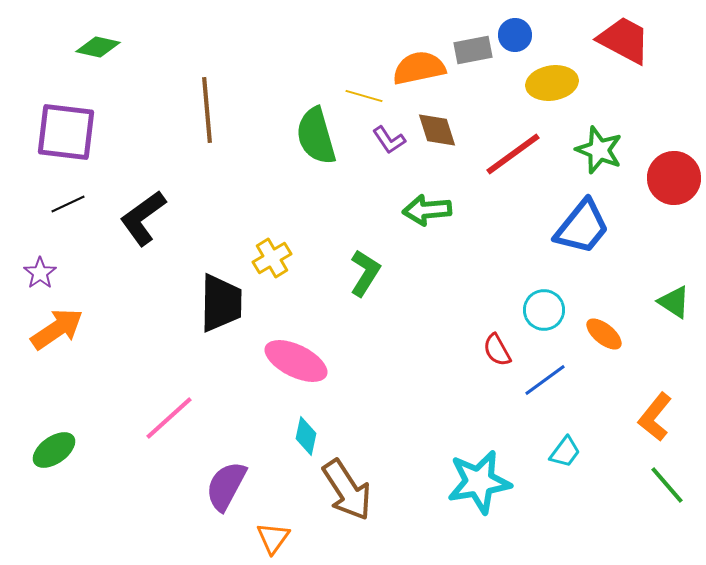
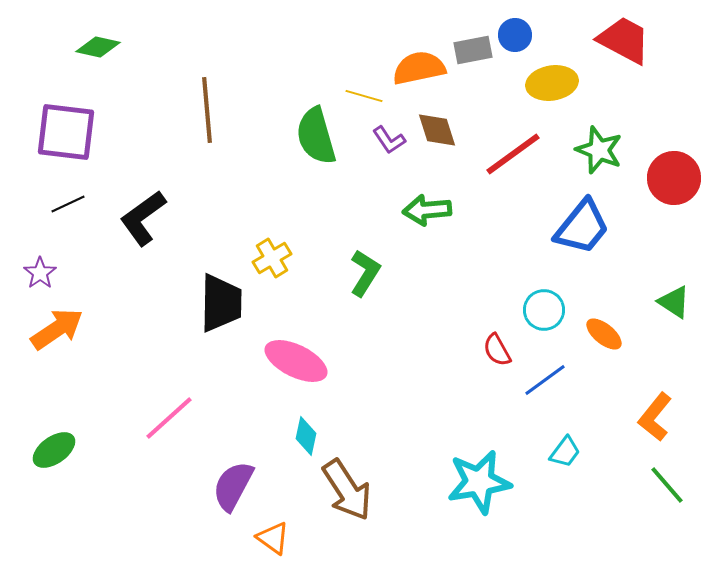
purple semicircle: moved 7 px right
orange triangle: rotated 30 degrees counterclockwise
